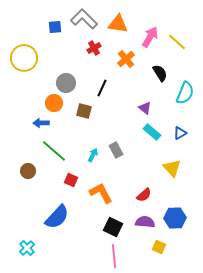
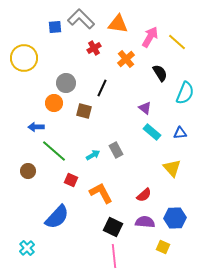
gray L-shape: moved 3 px left
blue arrow: moved 5 px left, 4 px down
blue triangle: rotated 24 degrees clockwise
cyan arrow: rotated 32 degrees clockwise
yellow square: moved 4 px right
